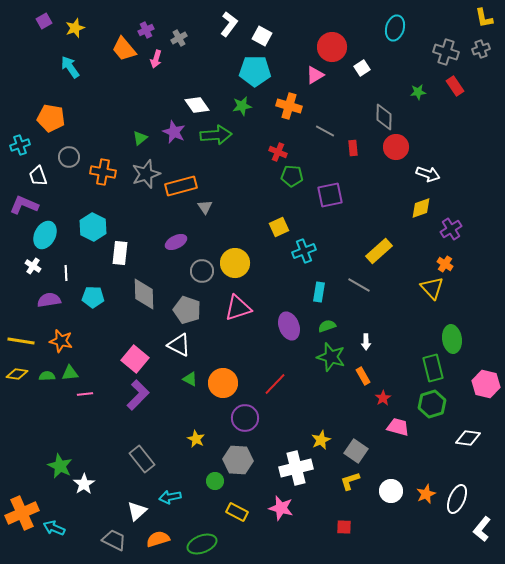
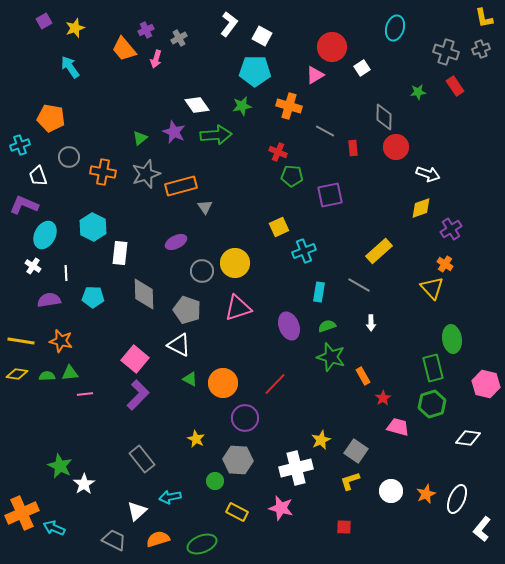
white arrow at (366, 342): moved 5 px right, 19 px up
